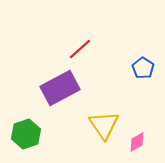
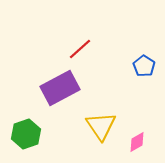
blue pentagon: moved 1 px right, 2 px up
yellow triangle: moved 3 px left, 1 px down
